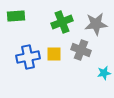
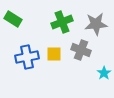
green rectangle: moved 3 px left, 3 px down; rotated 36 degrees clockwise
blue cross: moved 1 px left
cyan star: rotated 24 degrees counterclockwise
